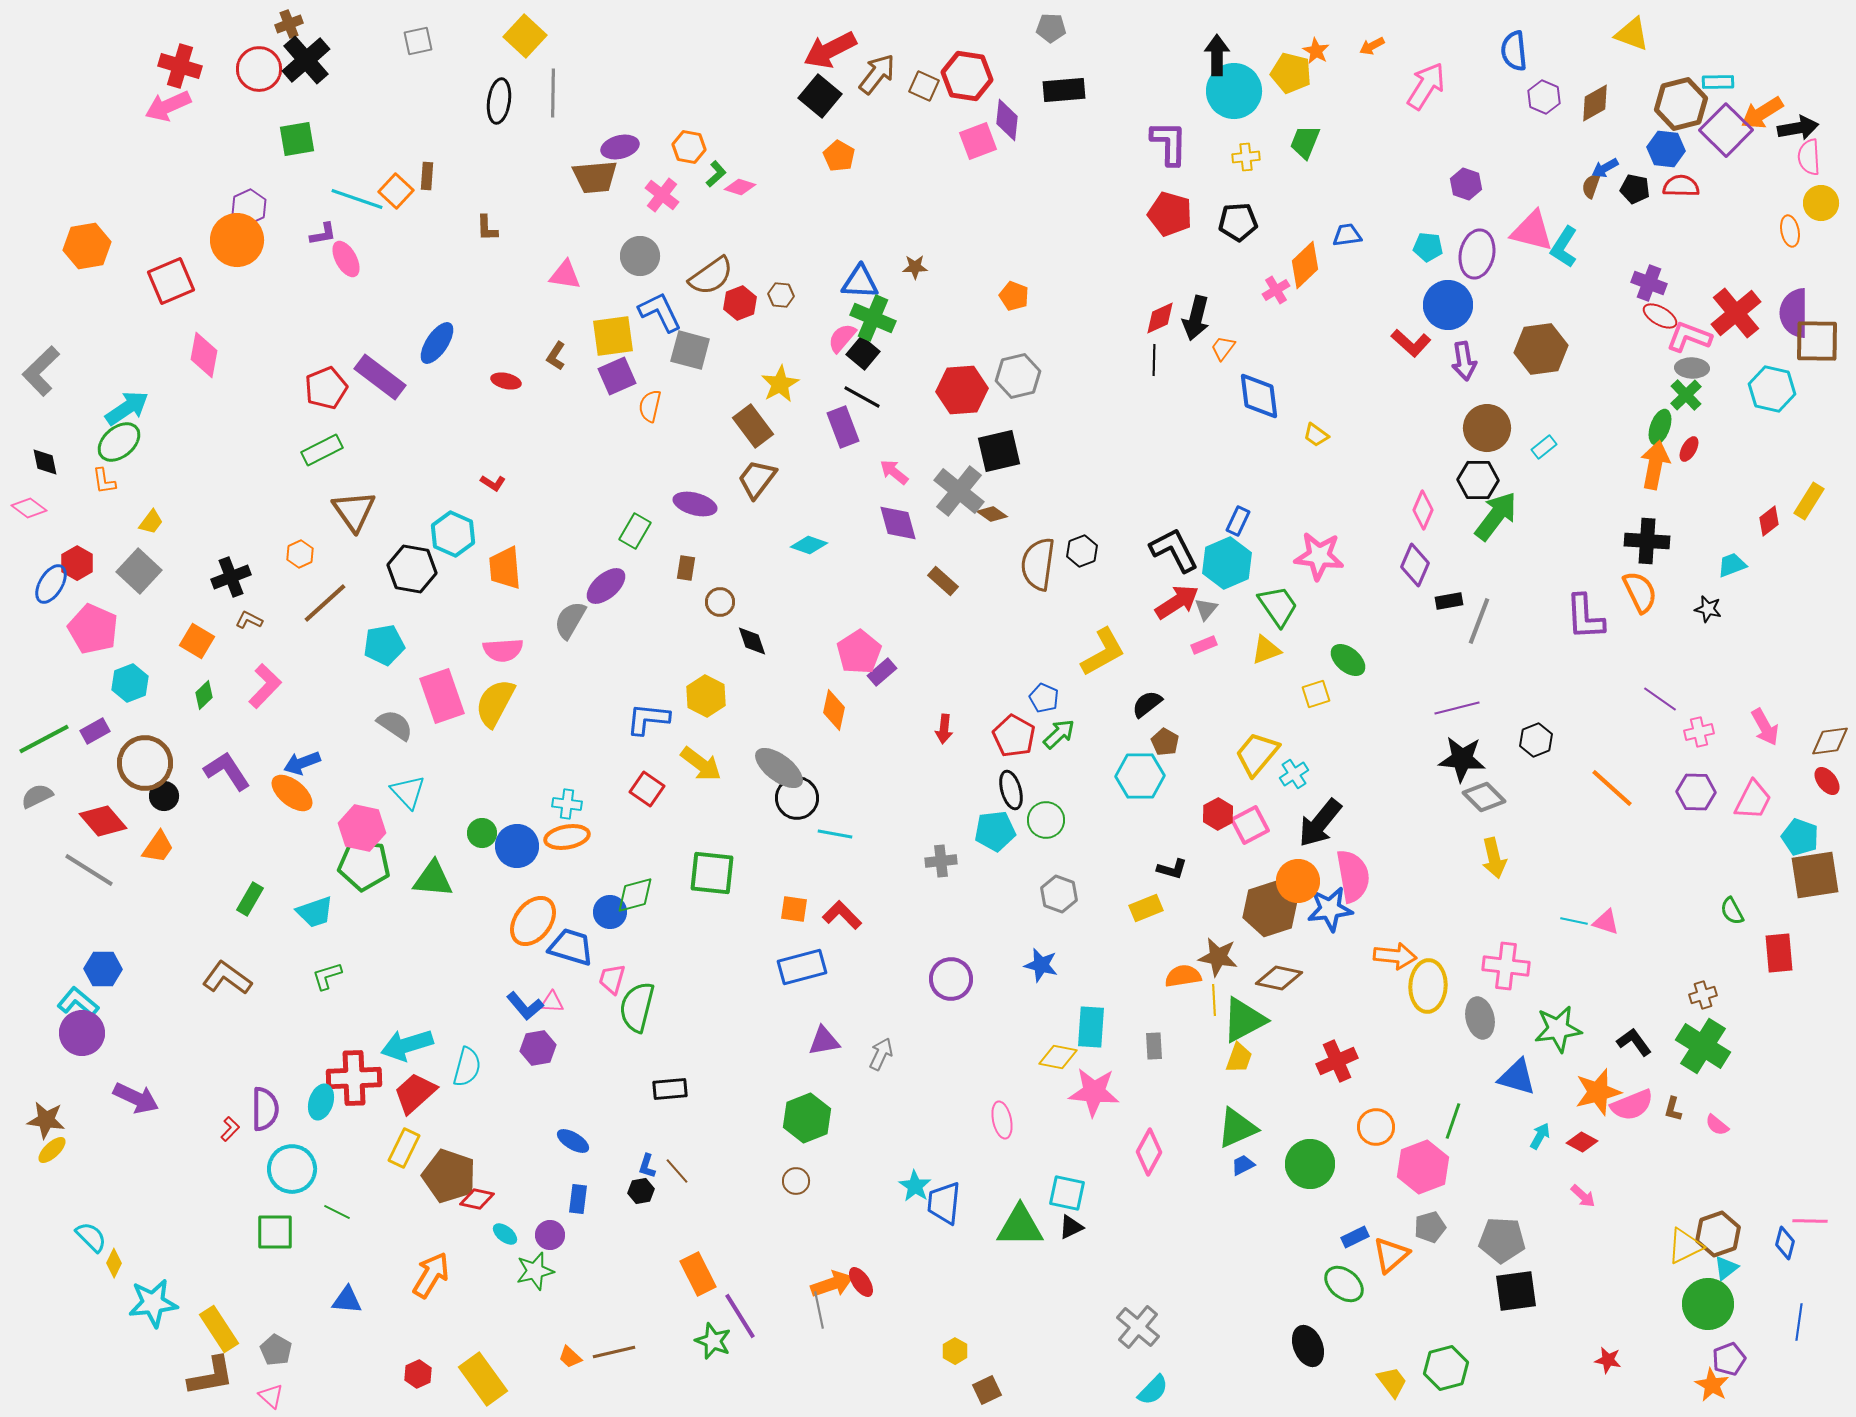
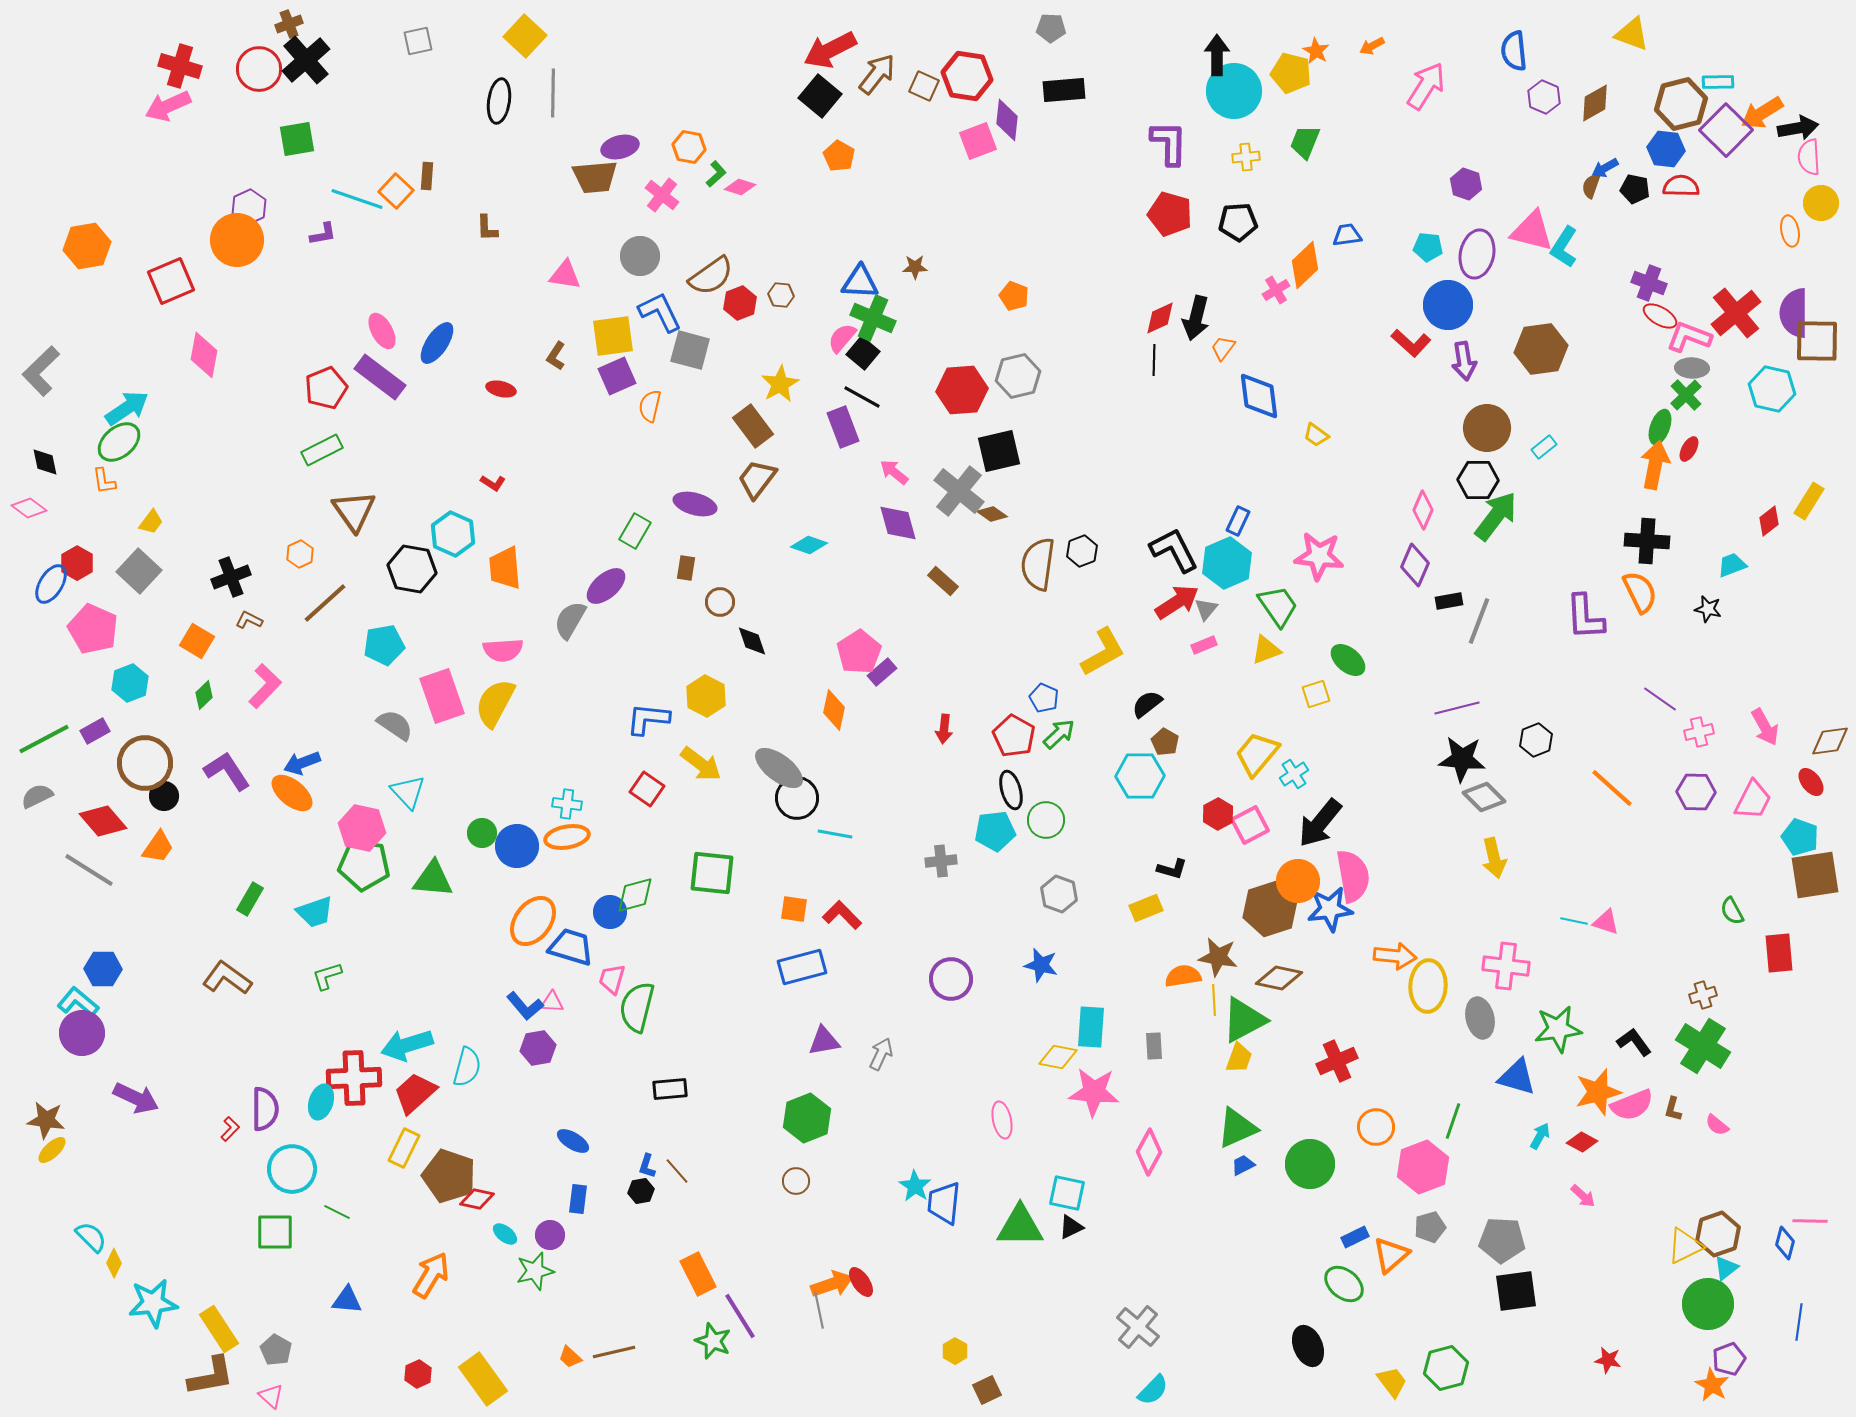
pink ellipse at (346, 259): moved 36 px right, 72 px down
red ellipse at (506, 381): moved 5 px left, 8 px down
red ellipse at (1827, 781): moved 16 px left, 1 px down
